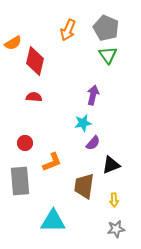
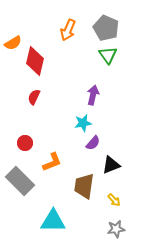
red semicircle: rotated 70 degrees counterclockwise
gray rectangle: rotated 40 degrees counterclockwise
yellow arrow: rotated 40 degrees counterclockwise
